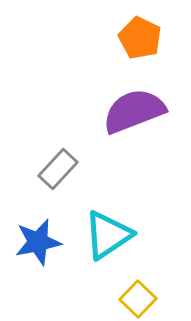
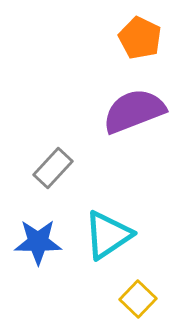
gray rectangle: moved 5 px left, 1 px up
blue star: rotated 12 degrees clockwise
